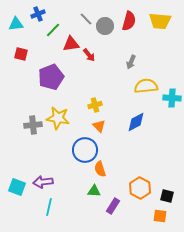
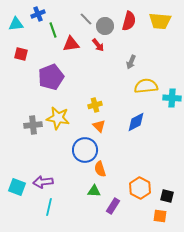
green line: rotated 63 degrees counterclockwise
red arrow: moved 9 px right, 10 px up
